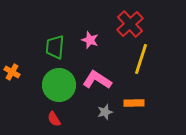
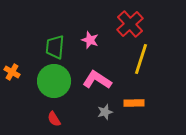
green circle: moved 5 px left, 4 px up
